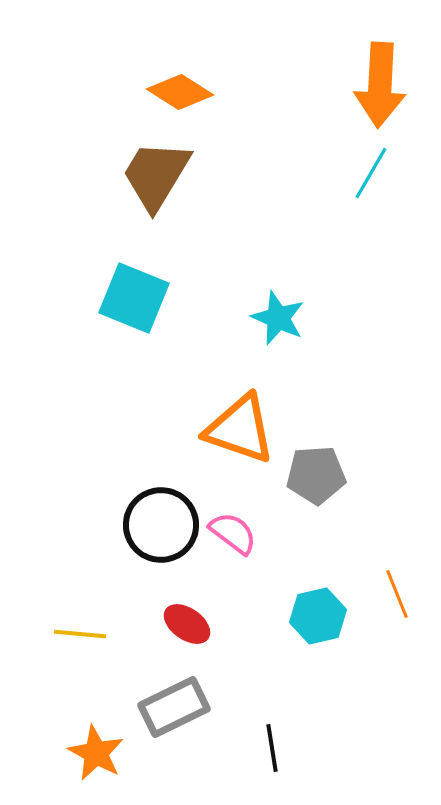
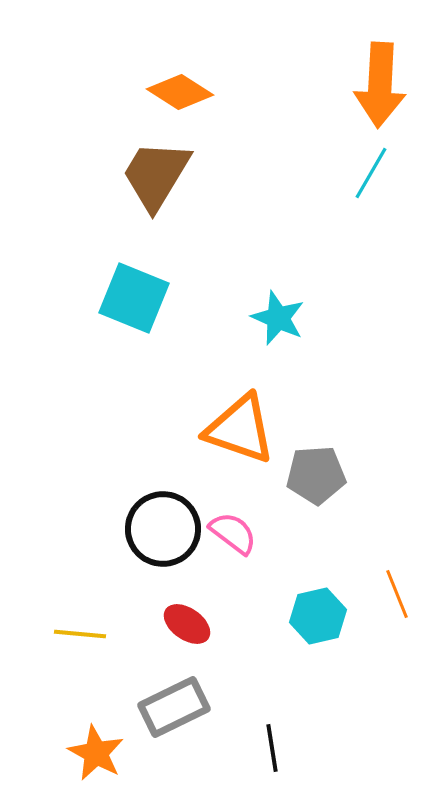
black circle: moved 2 px right, 4 px down
